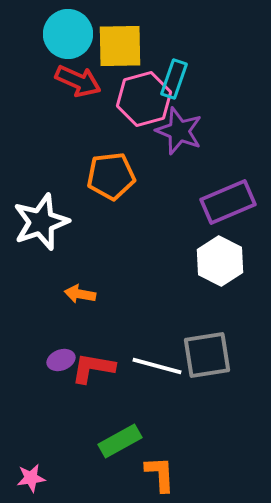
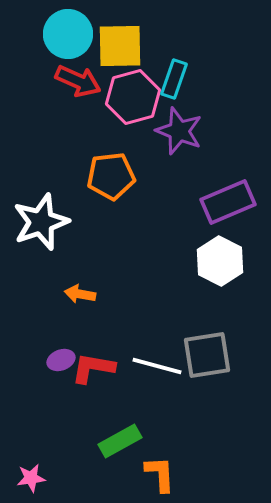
pink hexagon: moved 11 px left, 2 px up
